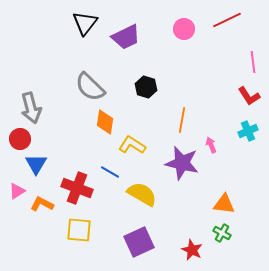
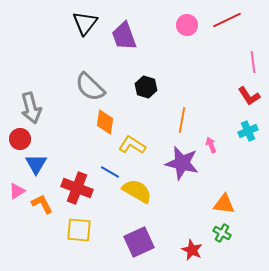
pink circle: moved 3 px right, 4 px up
purple trapezoid: moved 2 px left, 1 px up; rotated 96 degrees clockwise
yellow semicircle: moved 5 px left, 3 px up
orange L-shape: rotated 35 degrees clockwise
